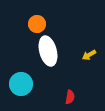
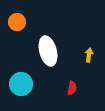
orange circle: moved 20 px left, 2 px up
yellow arrow: rotated 128 degrees clockwise
red semicircle: moved 2 px right, 9 px up
